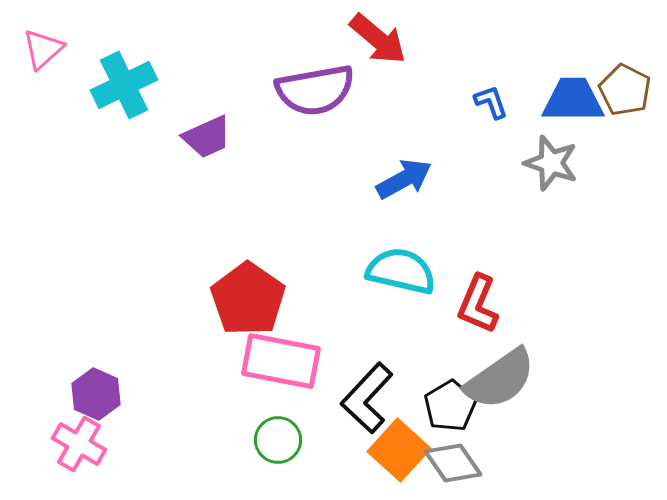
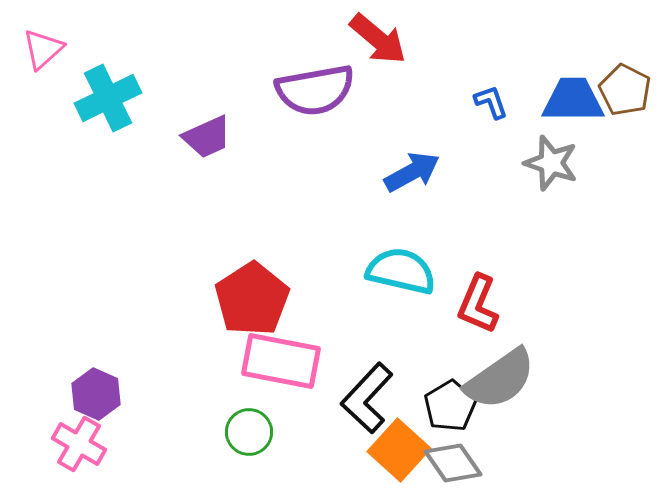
cyan cross: moved 16 px left, 13 px down
blue arrow: moved 8 px right, 7 px up
red pentagon: moved 4 px right; rotated 4 degrees clockwise
green circle: moved 29 px left, 8 px up
